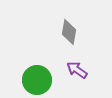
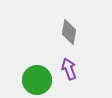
purple arrow: moved 8 px left, 1 px up; rotated 35 degrees clockwise
